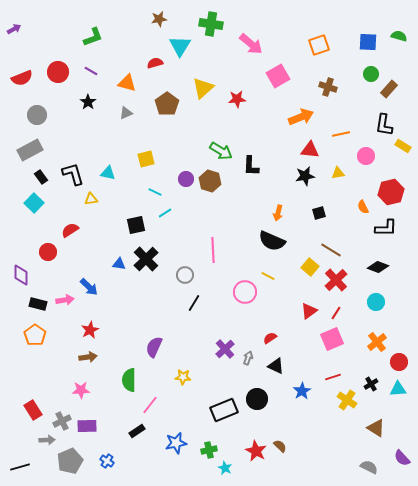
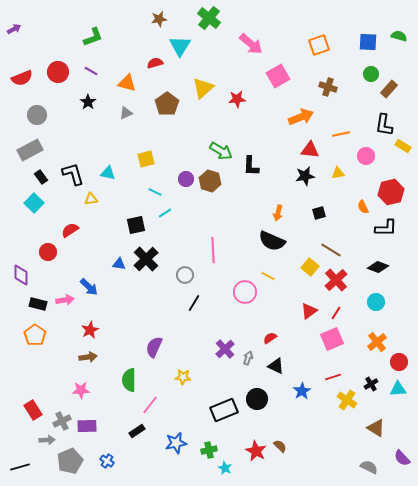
green cross at (211, 24): moved 2 px left, 6 px up; rotated 30 degrees clockwise
